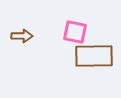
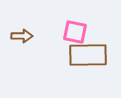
brown rectangle: moved 6 px left, 1 px up
